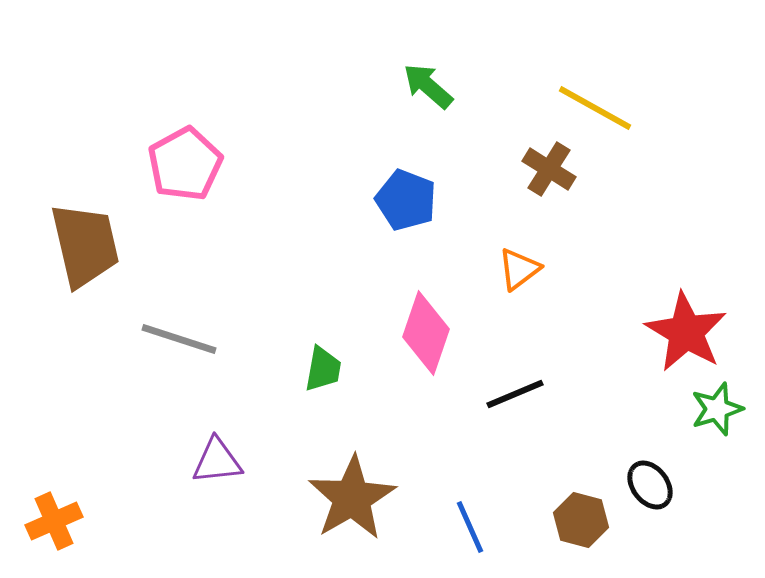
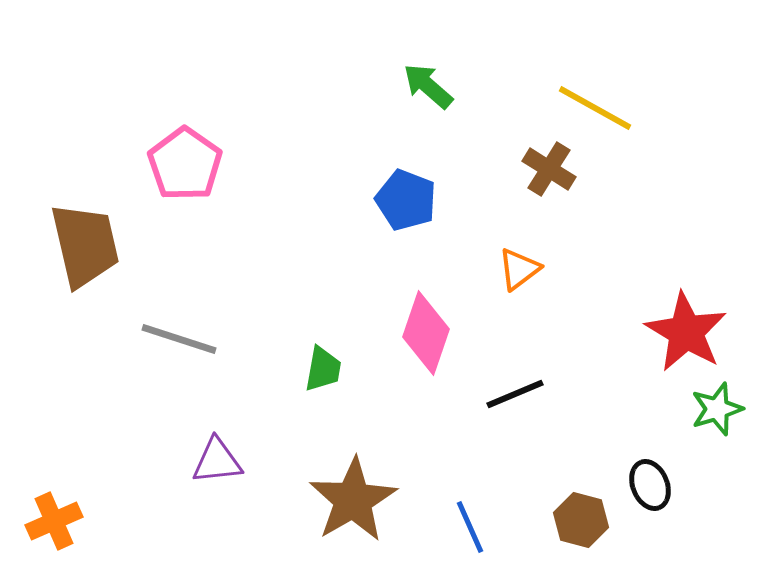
pink pentagon: rotated 8 degrees counterclockwise
black ellipse: rotated 15 degrees clockwise
brown star: moved 1 px right, 2 px down
